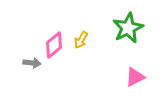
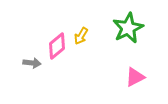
yellow arrow: moved 4 px up
pink diamond: moved 3 px right, 1 px down
